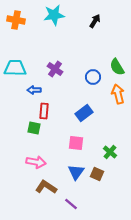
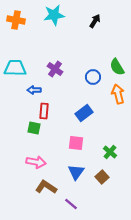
brown square: moved 5 px right, 3 px down; rotated 24 degrees clockwise
